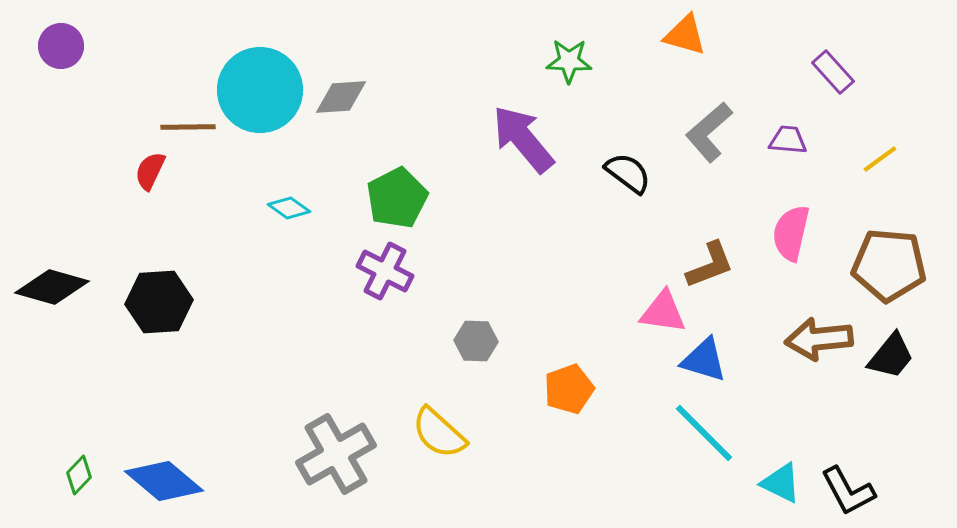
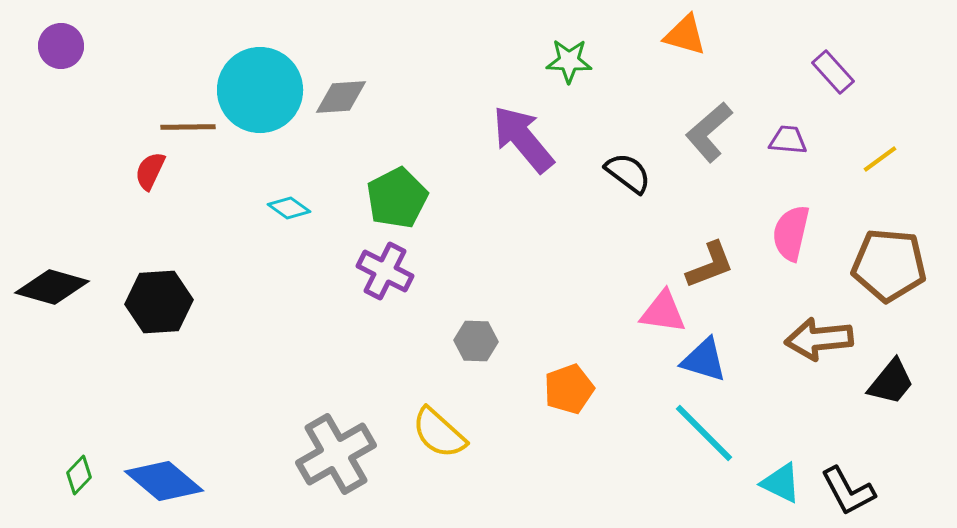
black trapezoid: moved 26 px down
